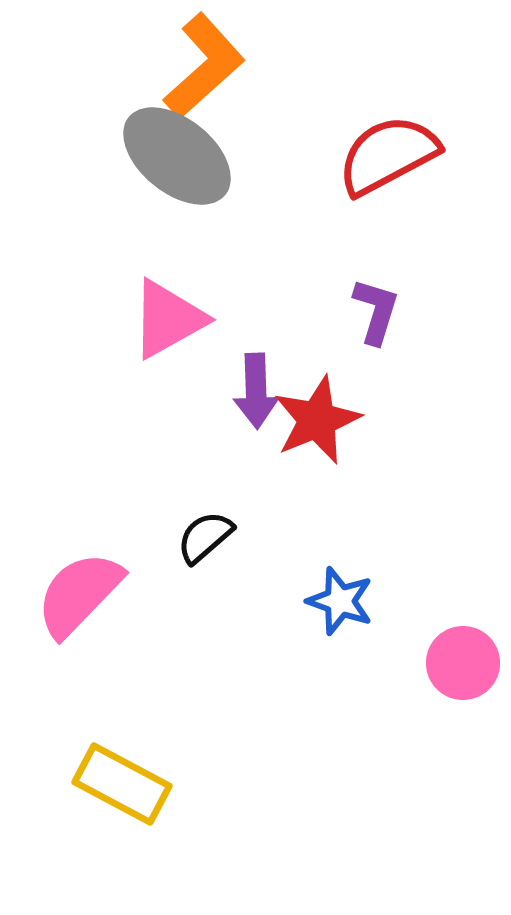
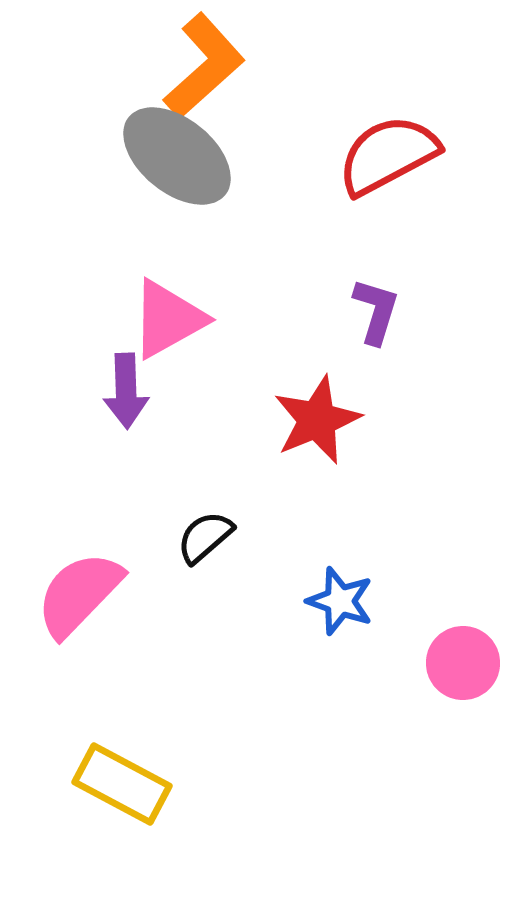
purple arrow: moved 130 px left
